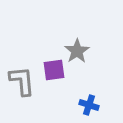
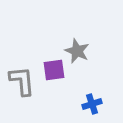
gray star: rotated 15 degrees counterclockwise
blue cross: moved 3 px right, 1 px up; rotated 36 degrees counterclockwise
